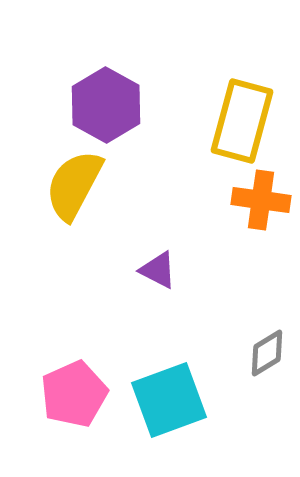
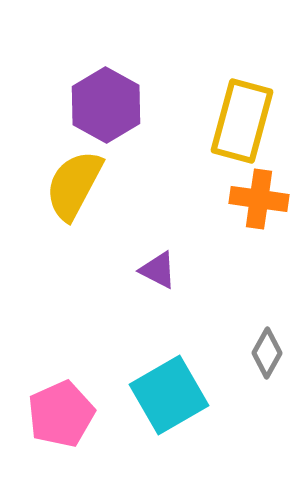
orange cross: moved 2 px left, 1 px up
gray diamond: rotated 30 degrees counterclockwise
pink pentagon: moved 13 px left, 20 px down
cyan square: moved 5 px up; rotated 10 degrees counterclockwise
